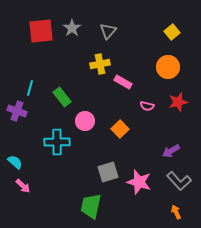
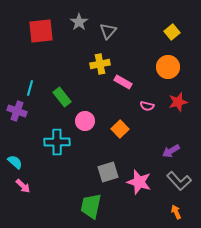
gray star: moved 7 px right, 6 px up
